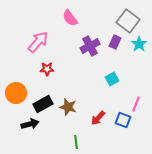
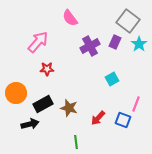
brown star: moved 1 px right, 1 px down
